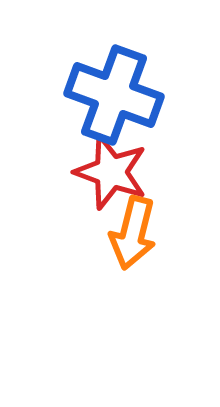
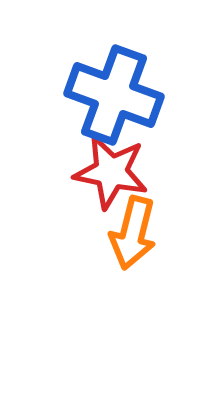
red star: rotated 8 degrees counterclockwise
